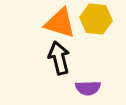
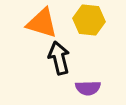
yellow hexagon: moved 7 px left, 1 px down
orange triangle: moved 18 px left
